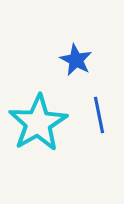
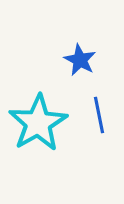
blue star: moved 4 px right
